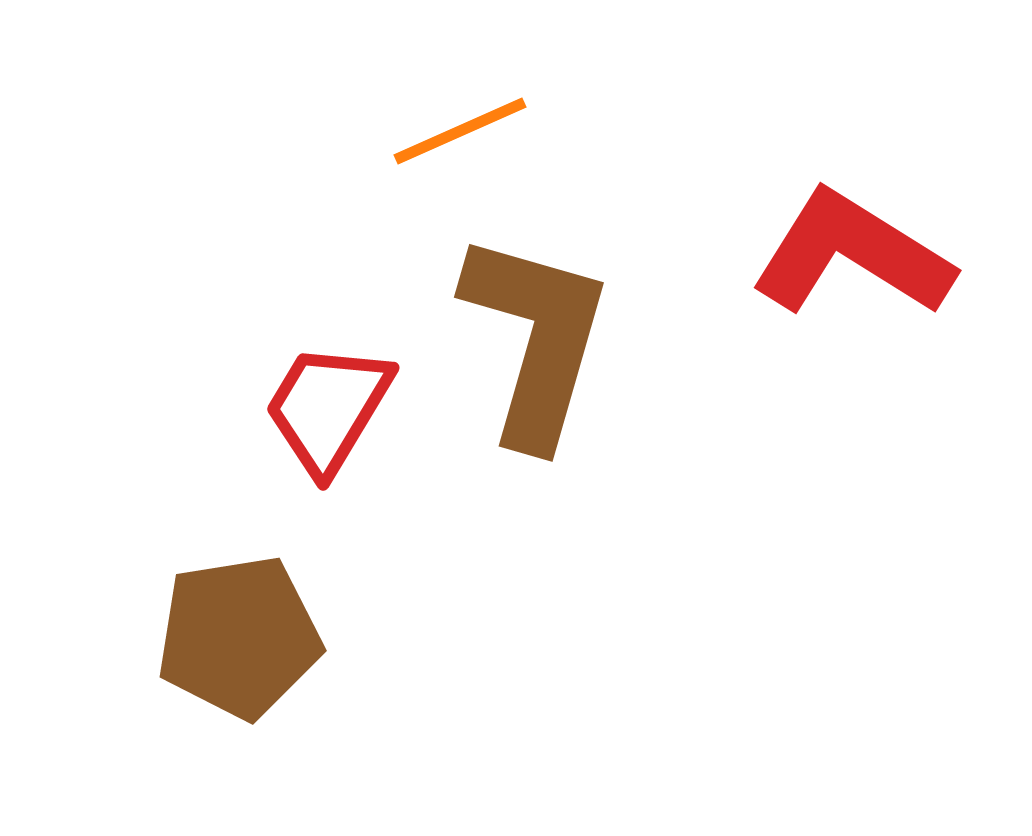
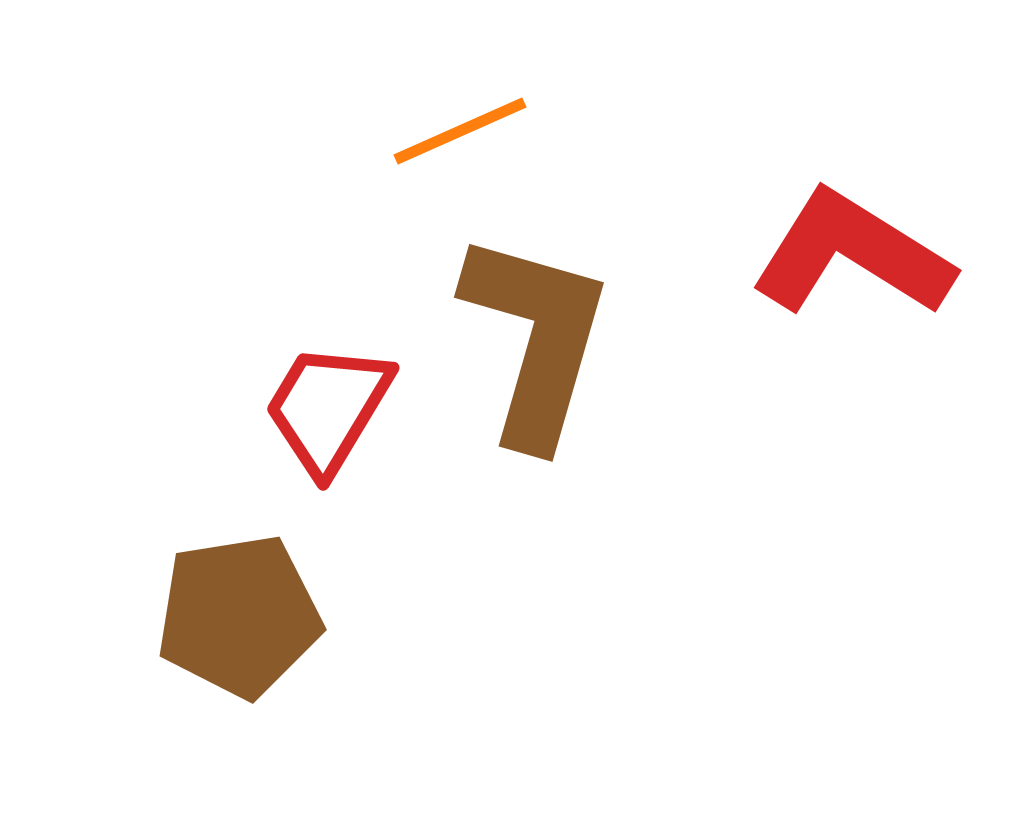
brown pentagon: moved 21 px up
